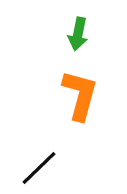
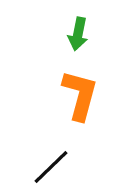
black line: moved 12 px right, 1 px up
